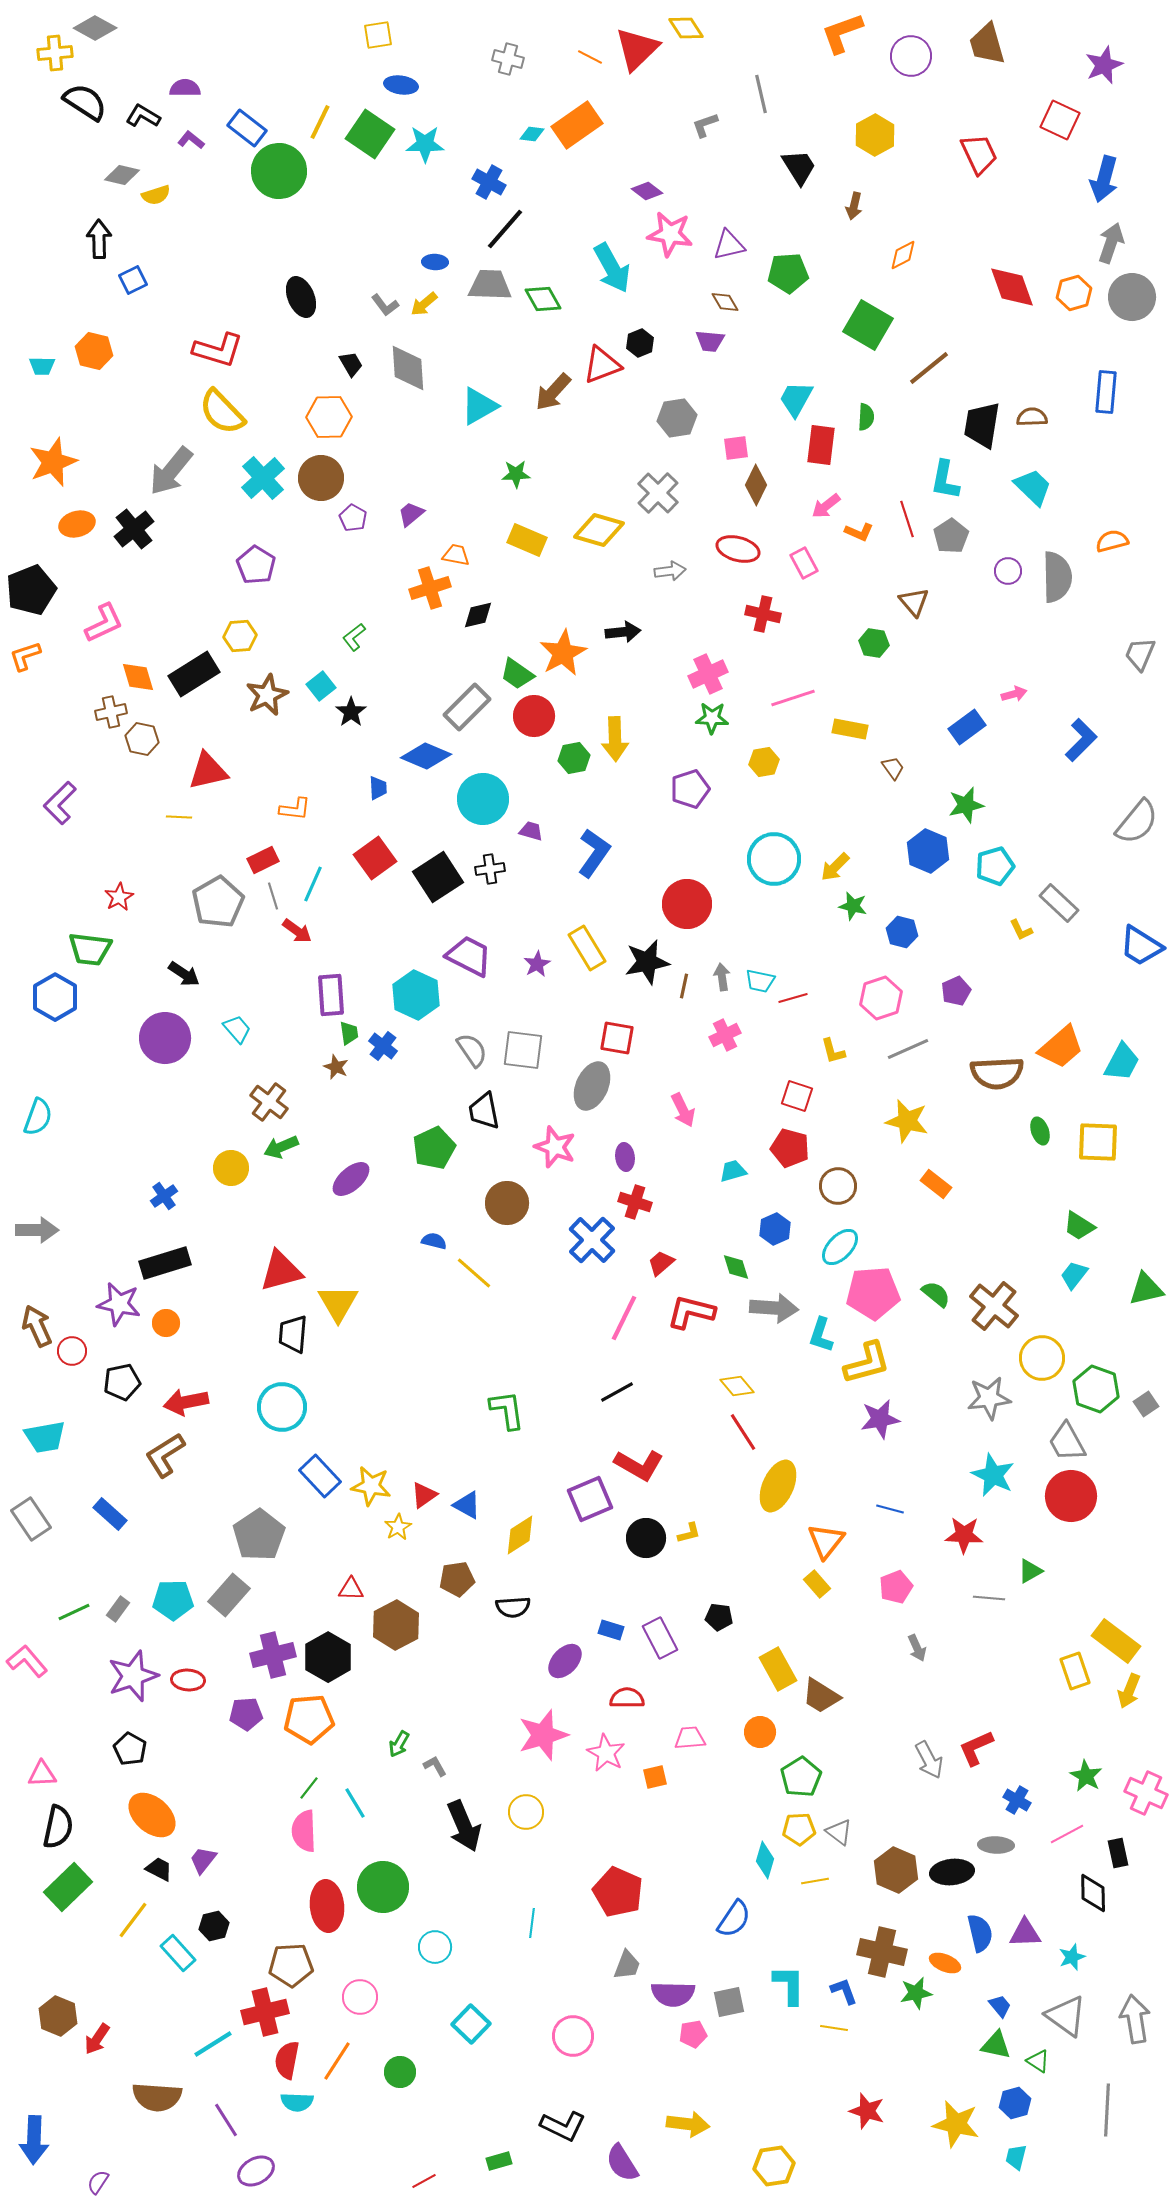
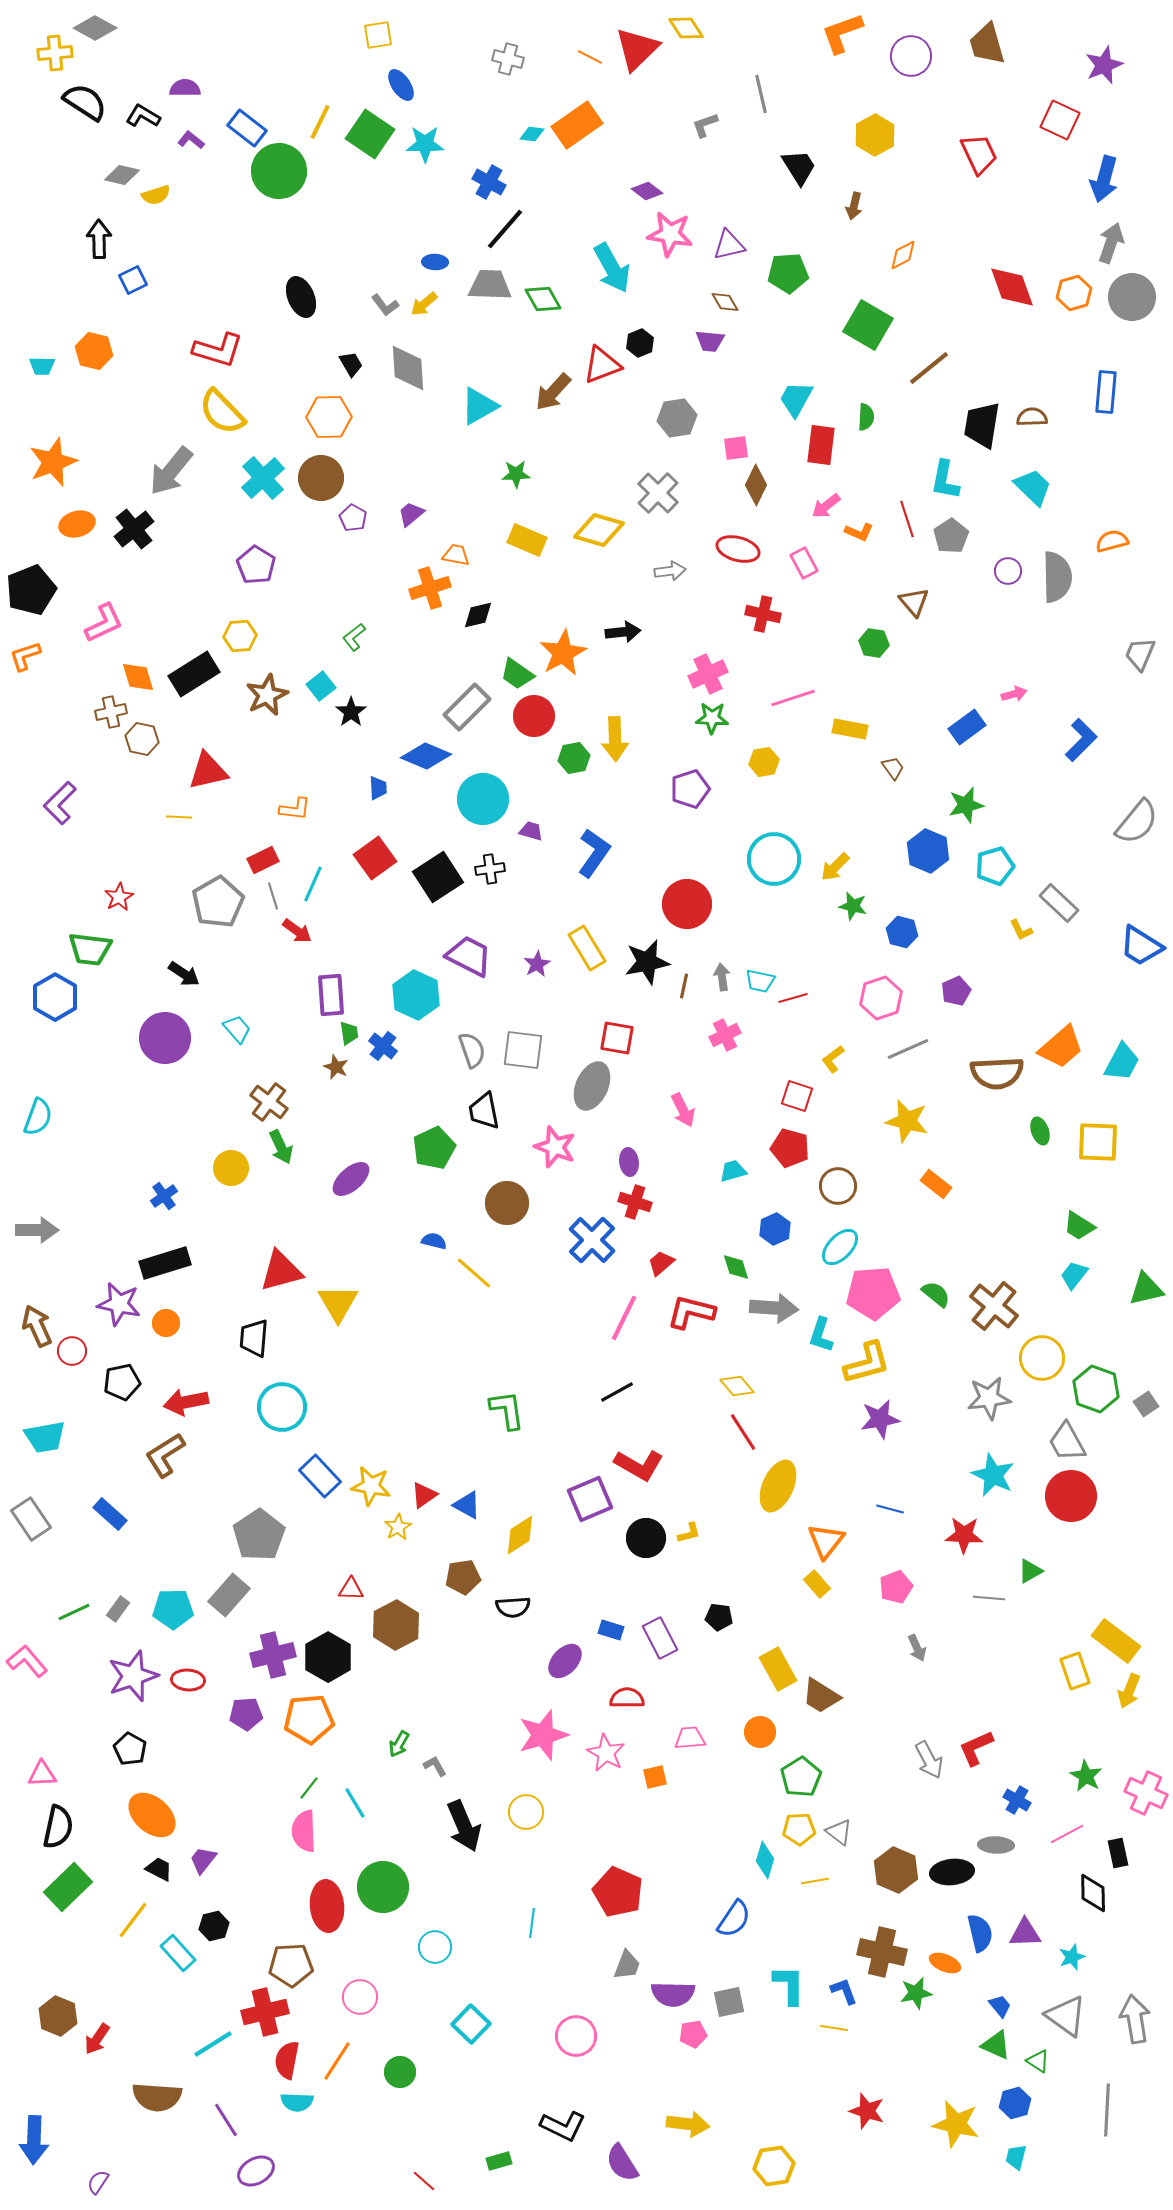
blue ellipse at (401, 85): rotated 48 degrees clockwise
gray semicircle at (472, 1050): rotated 15 degrees clockwise
yellow L-shape at (833, 1051): moved 8 px down; rotated 68 degrees clockwise
green arrow at (281, 1147): rotated 92 degrees counterclockwise
purple ellipse at (625, 1157): moved 4 px right, 5 px down
black trapezoid at (293, 1334): moved 39 px left, 4 px down
brown pentagon at (457, 1579): moved 6 px right, 2 px up
cyan pentagon at (173, 1600): moved 9 px down
pink circle at (573, 2036): moved 3 px right
green triangle at (996, 2045): rotated 12 degrees clockwise
red line at (424, 2181): rotated 70 degrees clockwise
